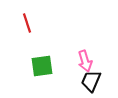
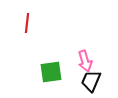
red line: rotated 24 degrees clockwise
green square: moved 9 px right, 6 px down
